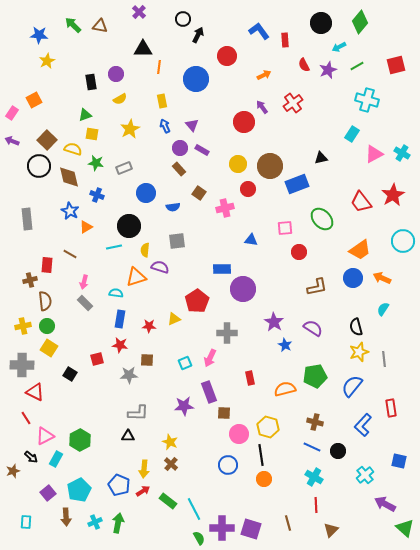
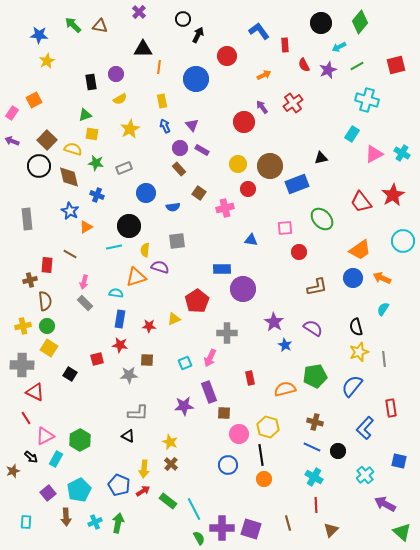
red rectangle at (285, 40): moved 5 px down
blue L-shape at (363, 425): moved 2 px right, 3 px down
black triangle at (128, 436): rotated 24 degrees clockwise
green triangle at (405, 528): moved 3 px left, 4 px down
